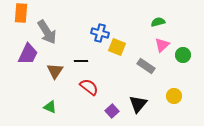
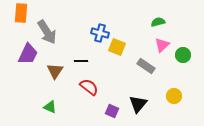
purple square: rotated 24 degrees counterclockwise
